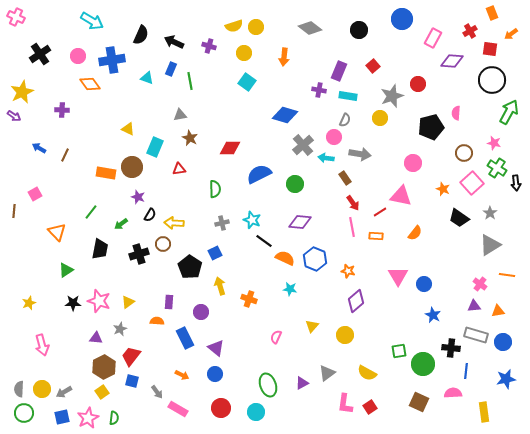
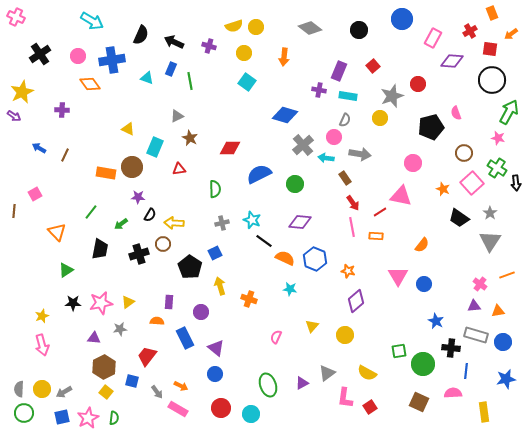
pink semicircle at (456, 113): rotated 24 degrees counterclockwise
gray triangle at (180, 115): moved 3 px left, 1 px down; rotated 16 degrees counterclockwise
pink star at (494, 143): moved 4 px right, 5 px up
purple star at (138, 197): rotated 16 degrees counterclockwise
orange semicircle at (415, 233): moved 7 px right, 12 px down
gray triangle at (490, 245): moved 4 px up; rotated 25 degrees counterclockwise
orange line at (507, 275): rotated 28 degrees counterclockwise
pink star at (99, 301): moved 2 px right, 2 px down; rotated 30 degrees counterclockwise
yellow star at (29, 303): moved 13 px right, 13 px down
blue star at (433, 315): moved 3 px right, 6 px down
gray star at (120, 329): rotated 16 degrees clockwise
purple triangle at (96, 338): moved 2 px left
red trapezoid at (131, 356): moved 16 px right
orange arrow at (182, 375): moved 1 px left, 11 px down
yellow square at (102, 392): moved 4 px right; rotated 16 degrees counterclockwise
pink L-shape at (345, 404): moved 6 px up
cyan circle at (256, 412): moved 5 px left, 2 px down
